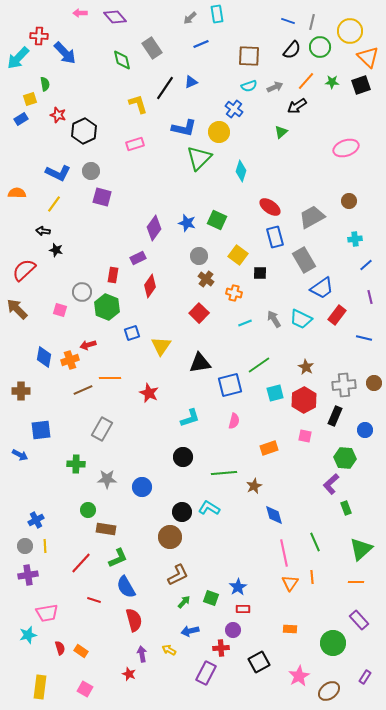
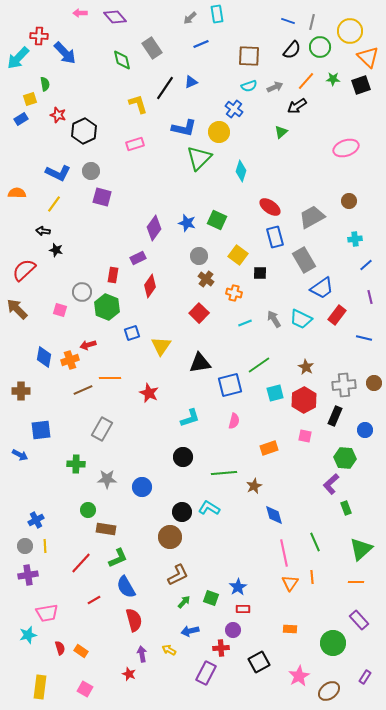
green star at (332, 82): moved 1 px right, 3 px up
red line at (94, 600): rotated 48 degrees counterclockwise
